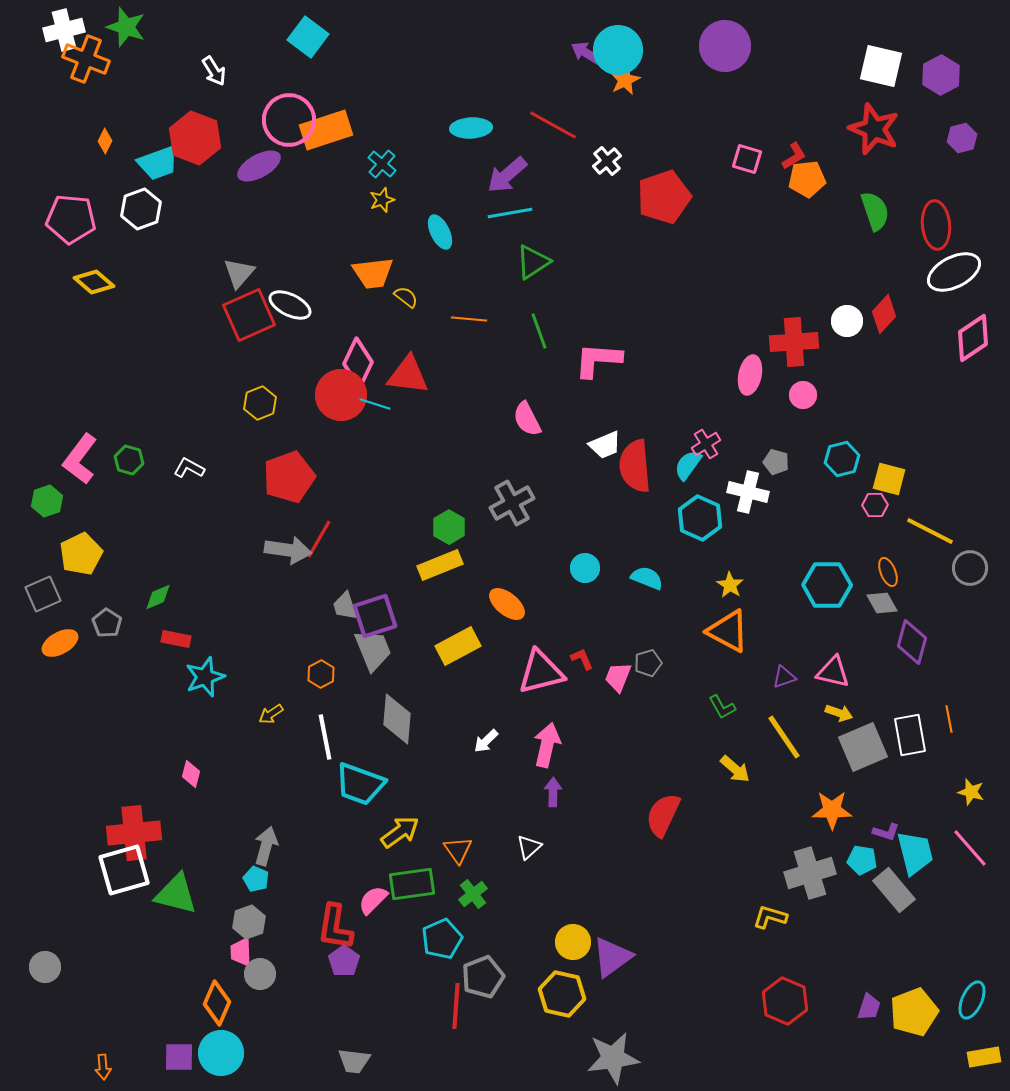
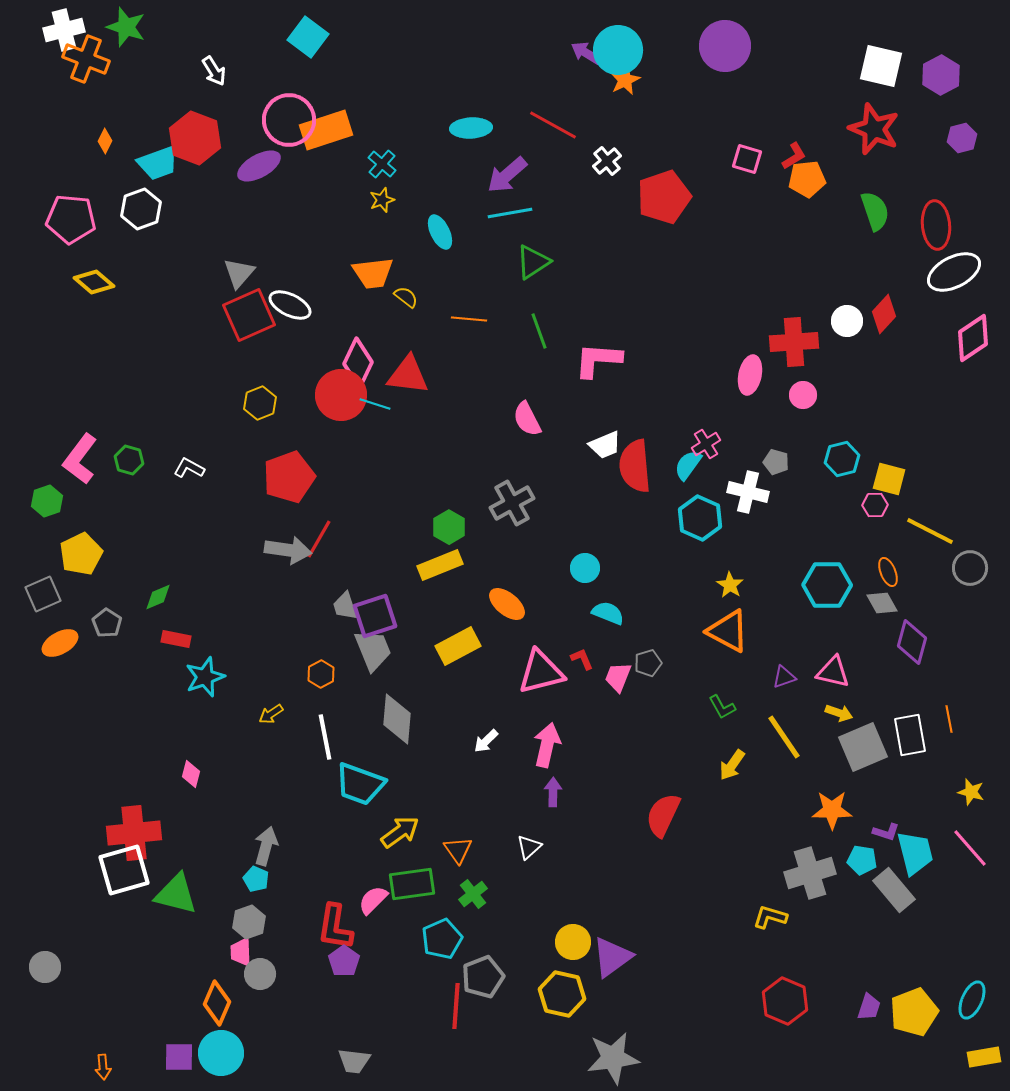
cyan semicircle at (647, 578): moved 39 px left, 35 px down
yellow arrow at (735, 769): moved 3 px left, 4 px up; rotated 84 degrees clockwise
